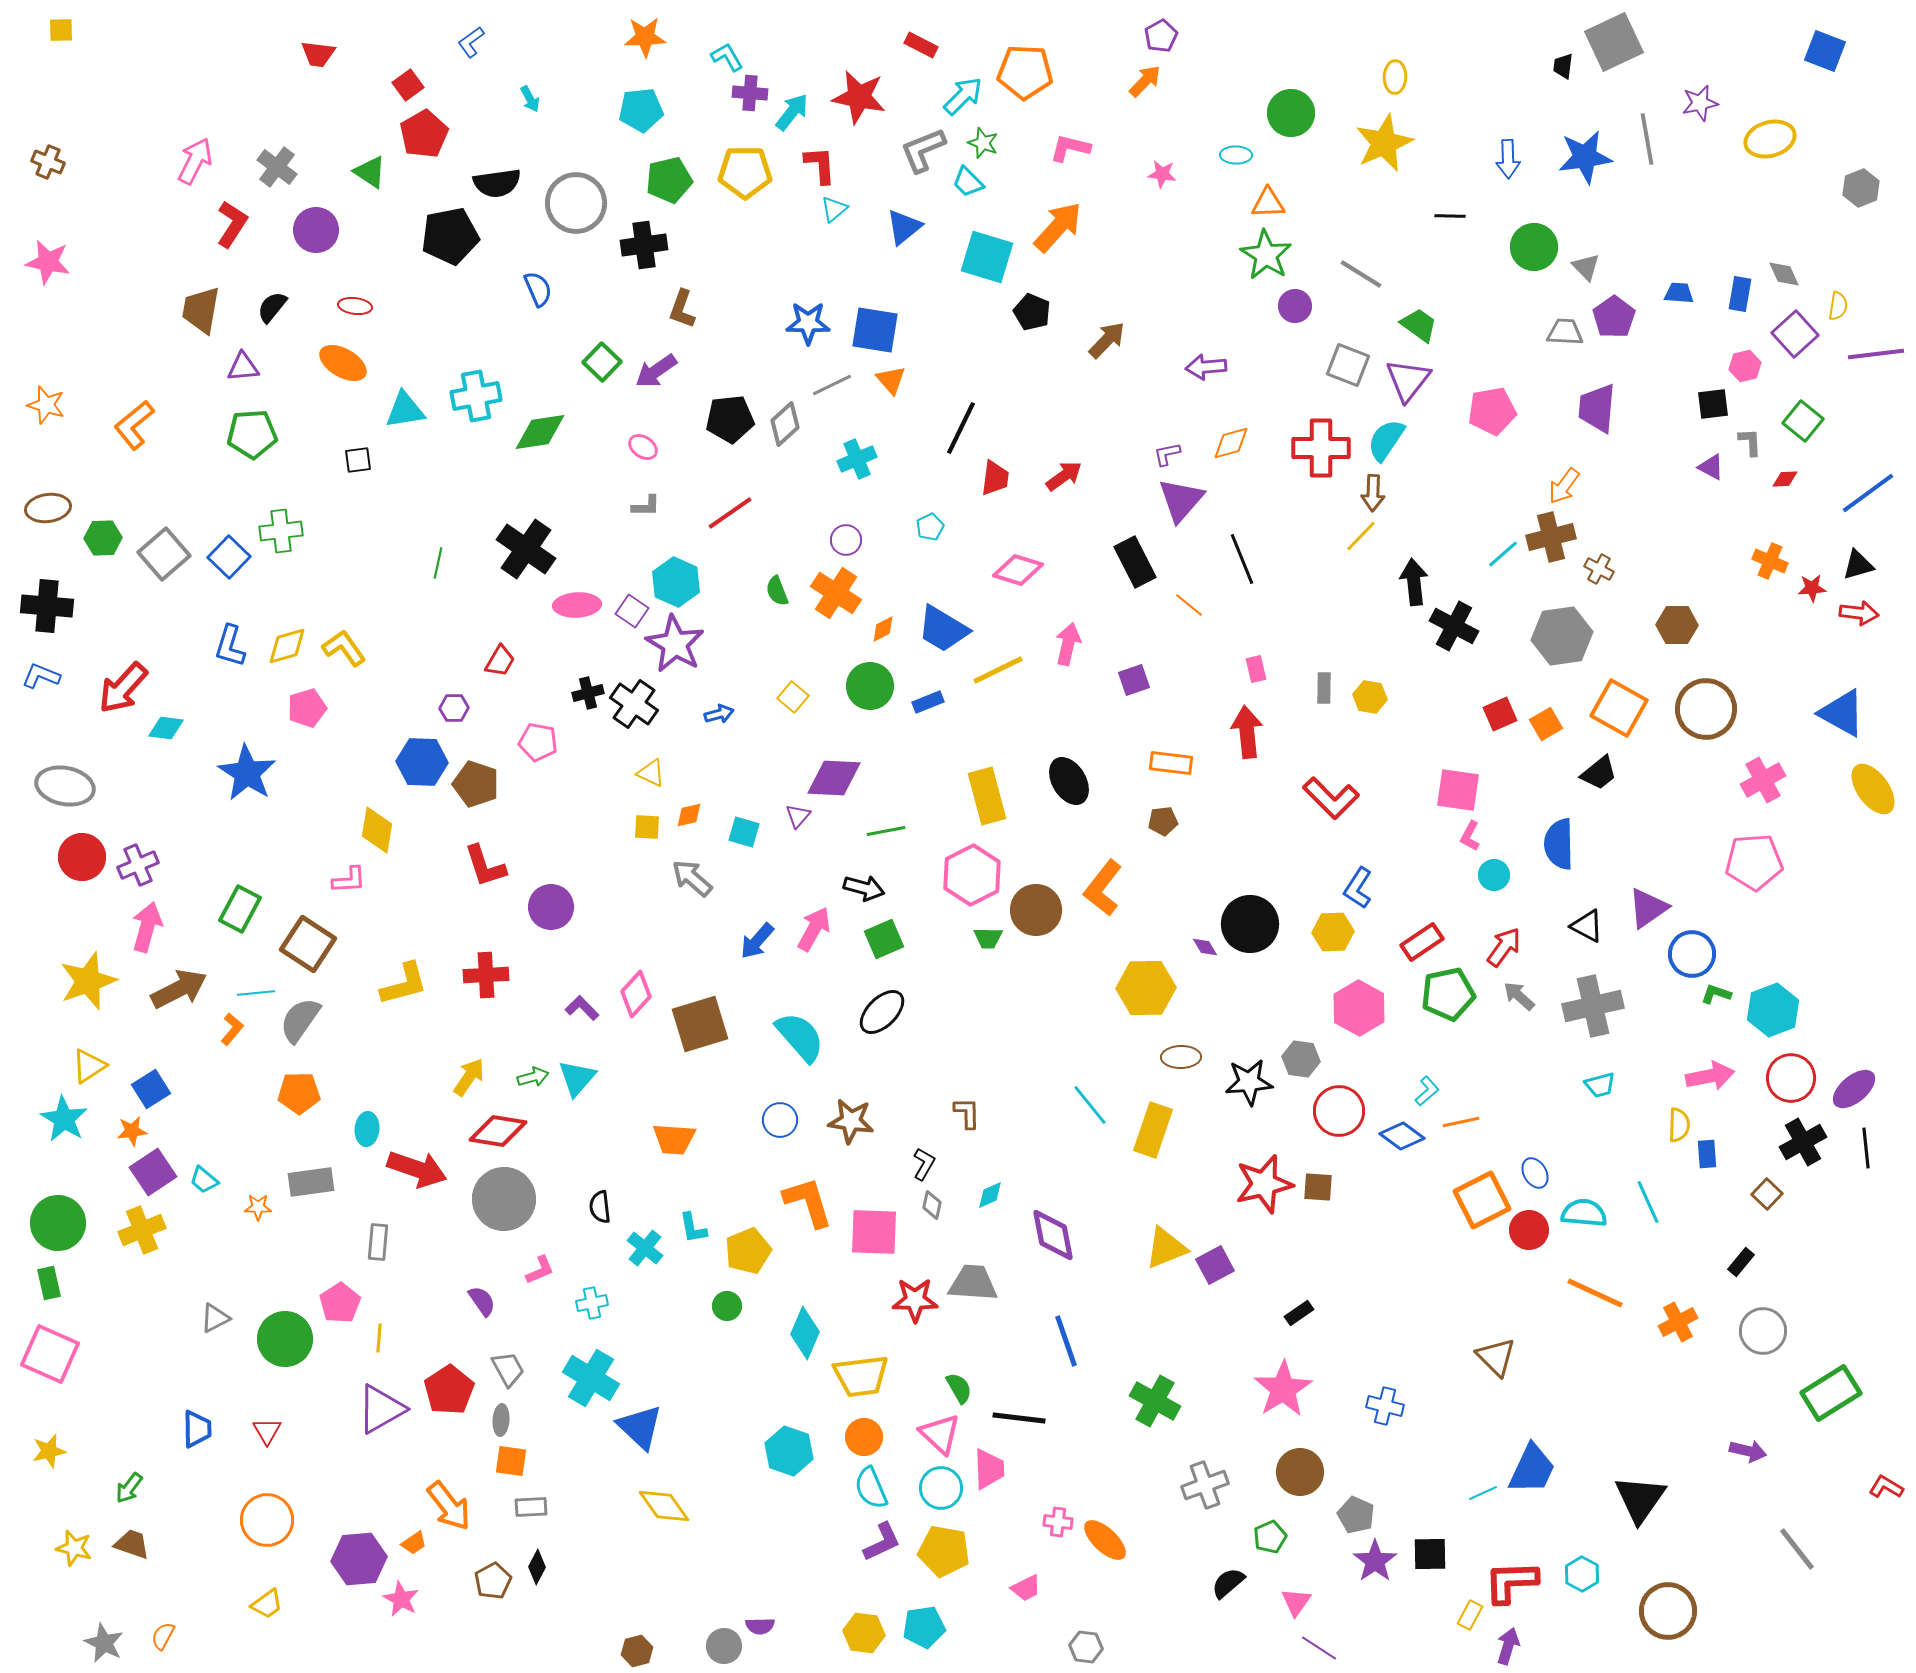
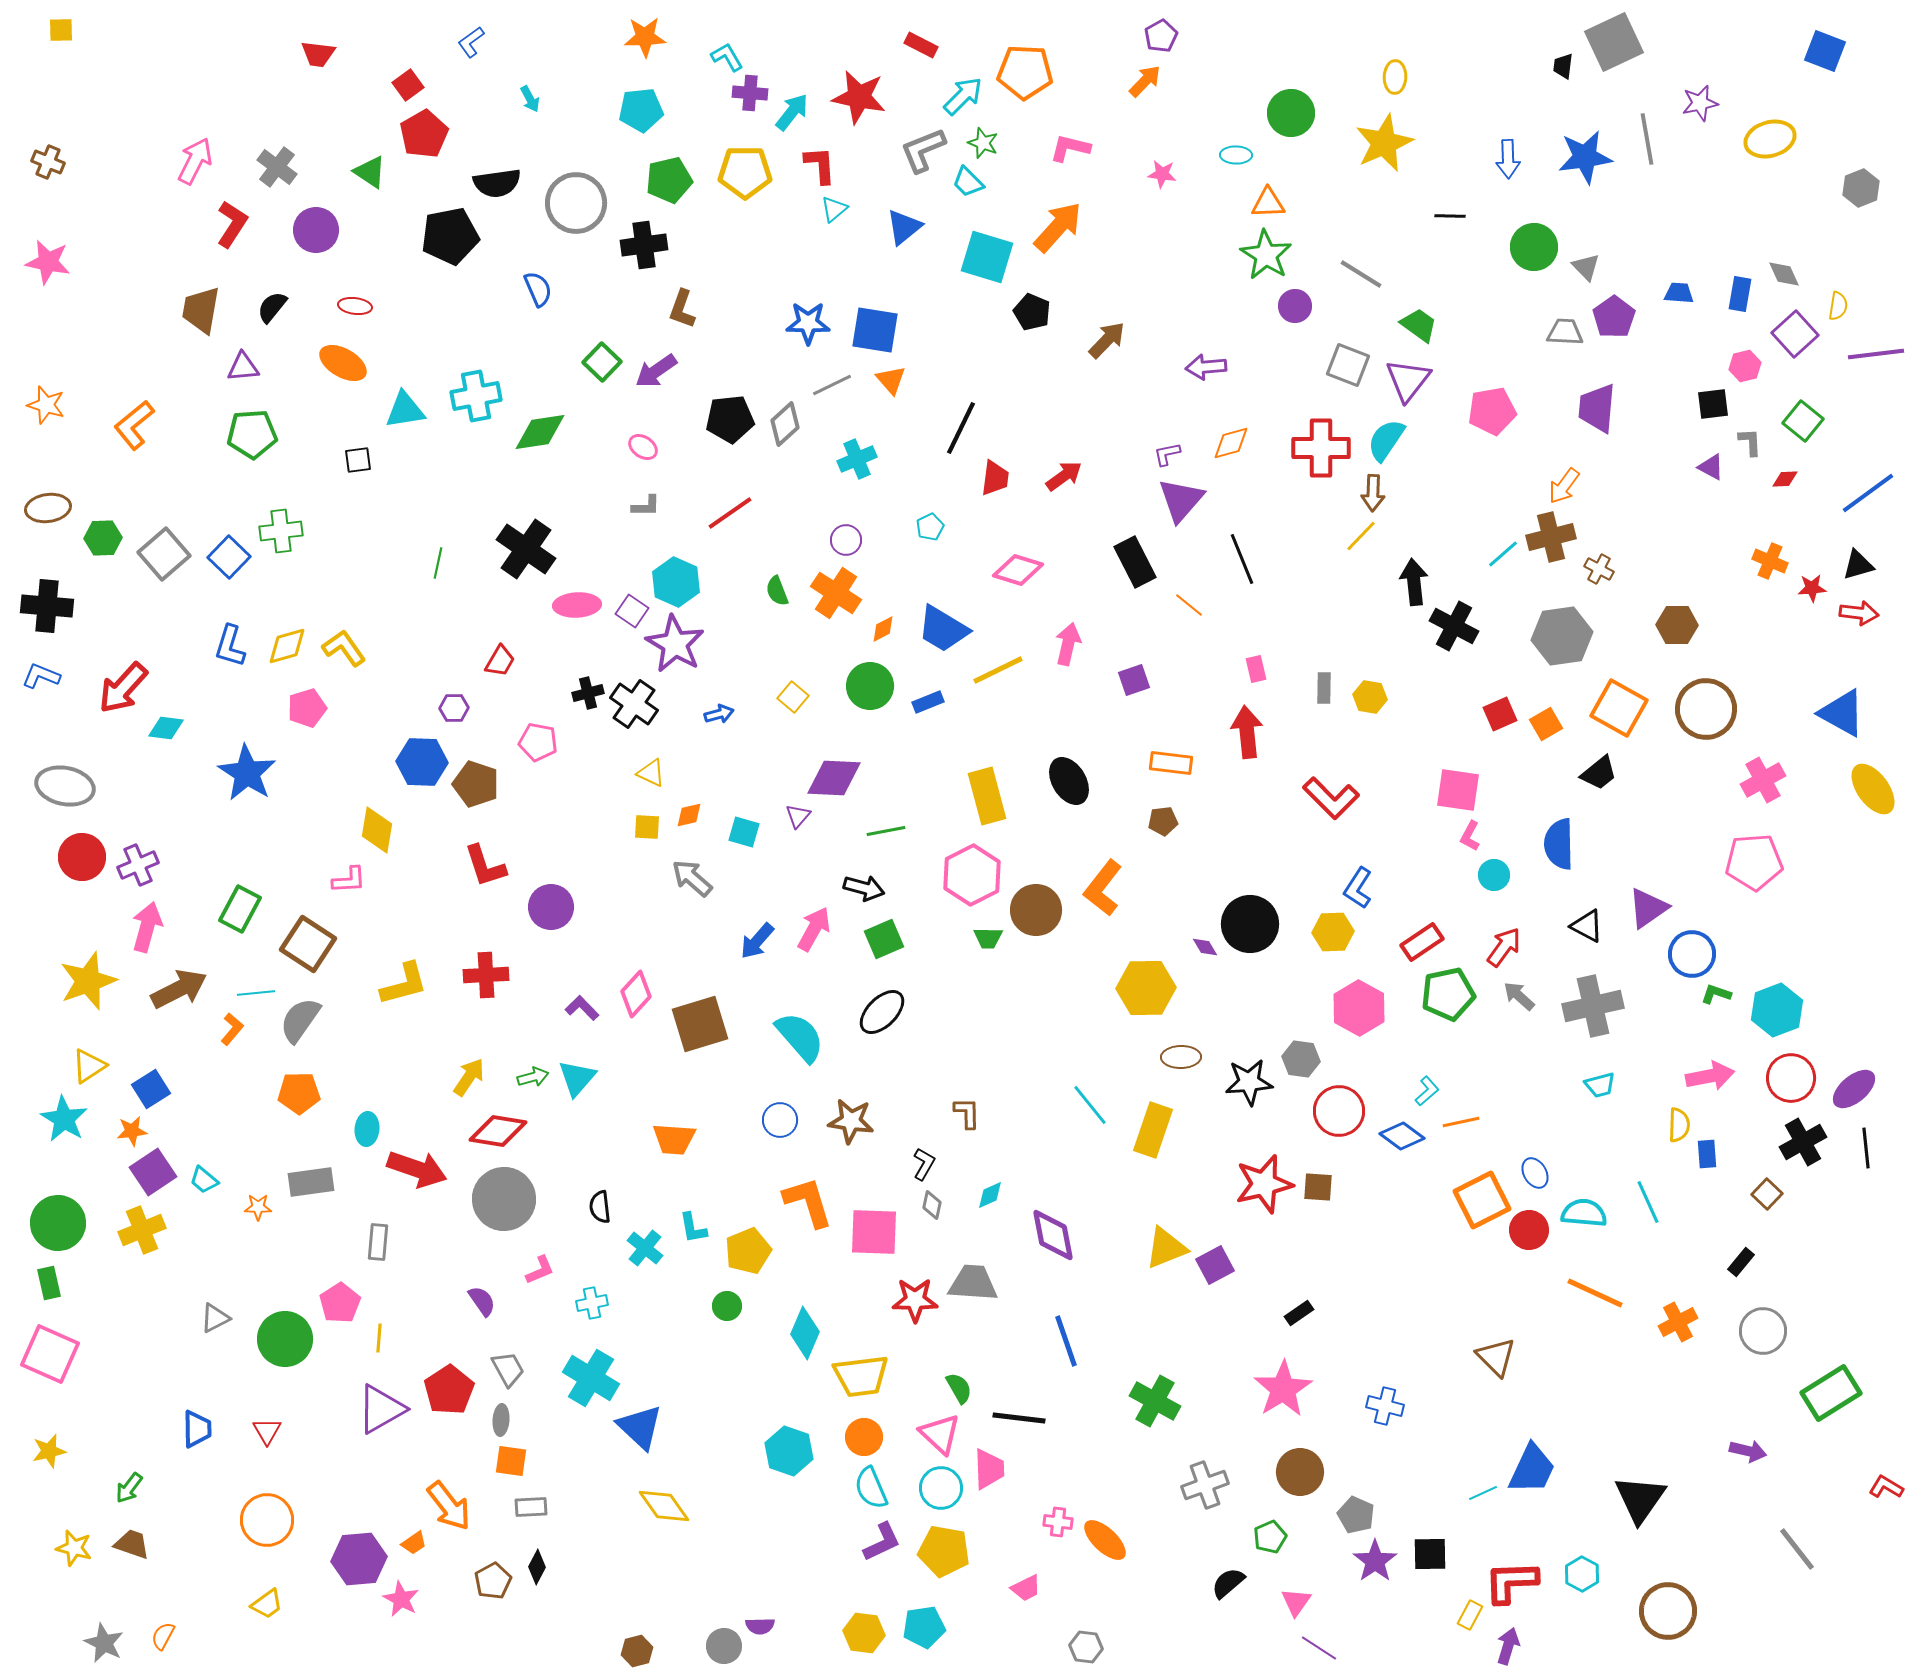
cyan hexagon at (1773, 1010): moved 4 px right
